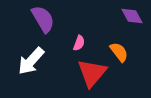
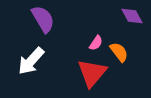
pink semicircle: moved 17 px right; rotated 14 degrees clockwise
